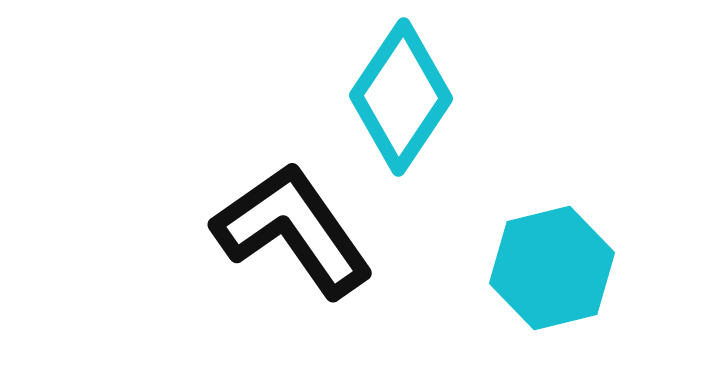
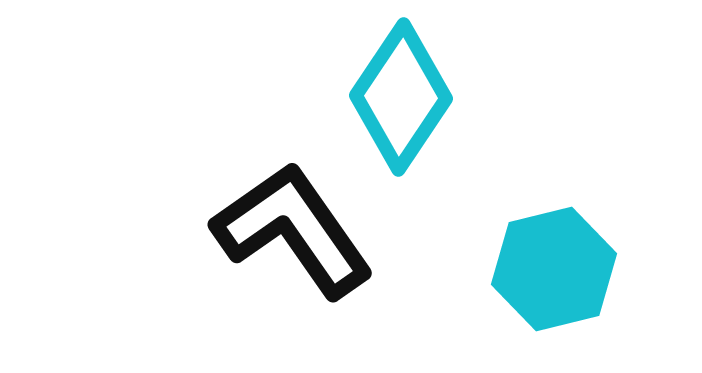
cyan hexagon: moved 2 px right, 1 px down
